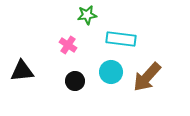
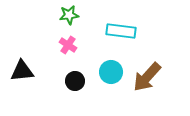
green star: moved 18 px left
cyan rectangle: moved 8 px up
